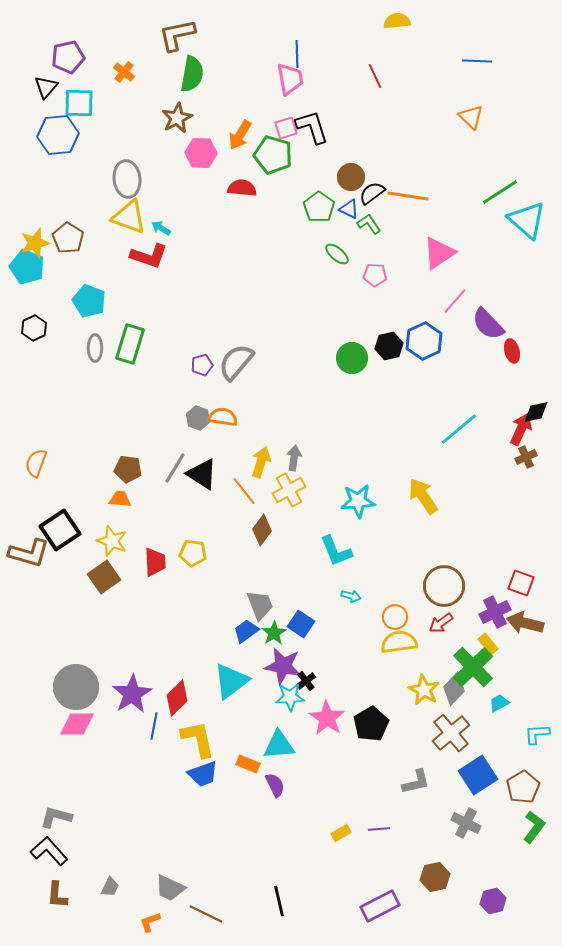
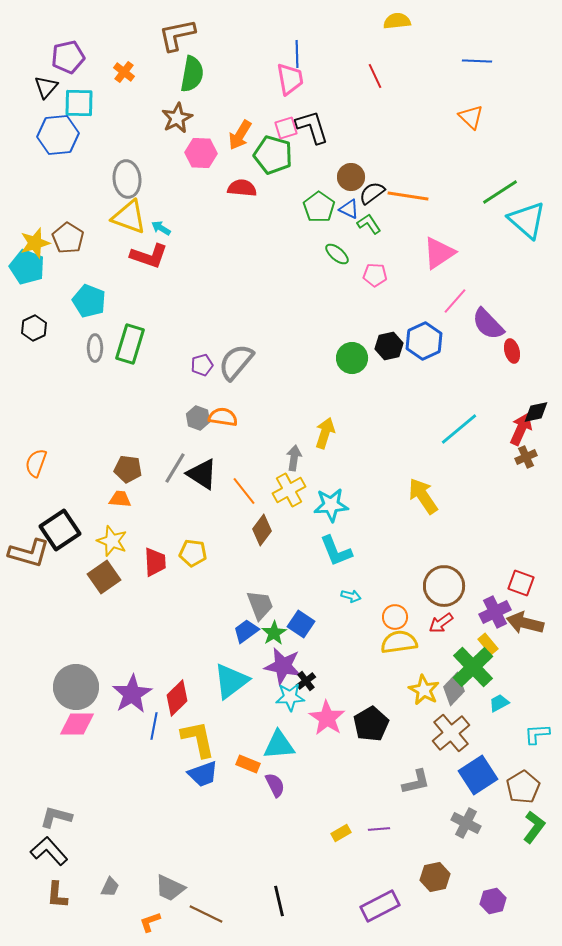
yellow arrow at (261, 462): moved 64 px right, 29 px up
cyan star at (358, 501): moved 27 px left, 4 px down
